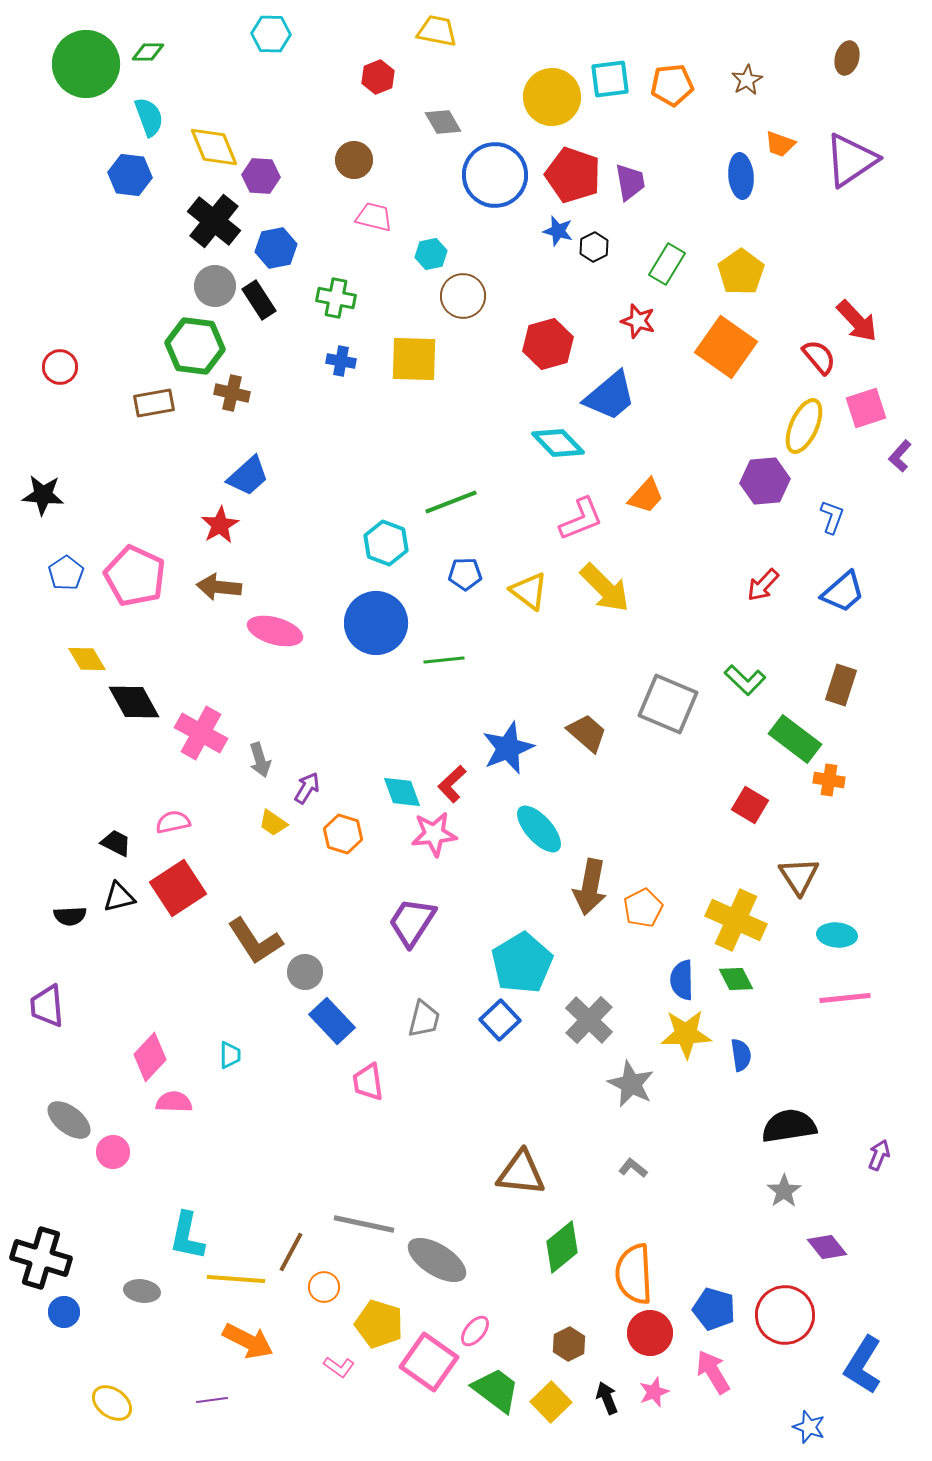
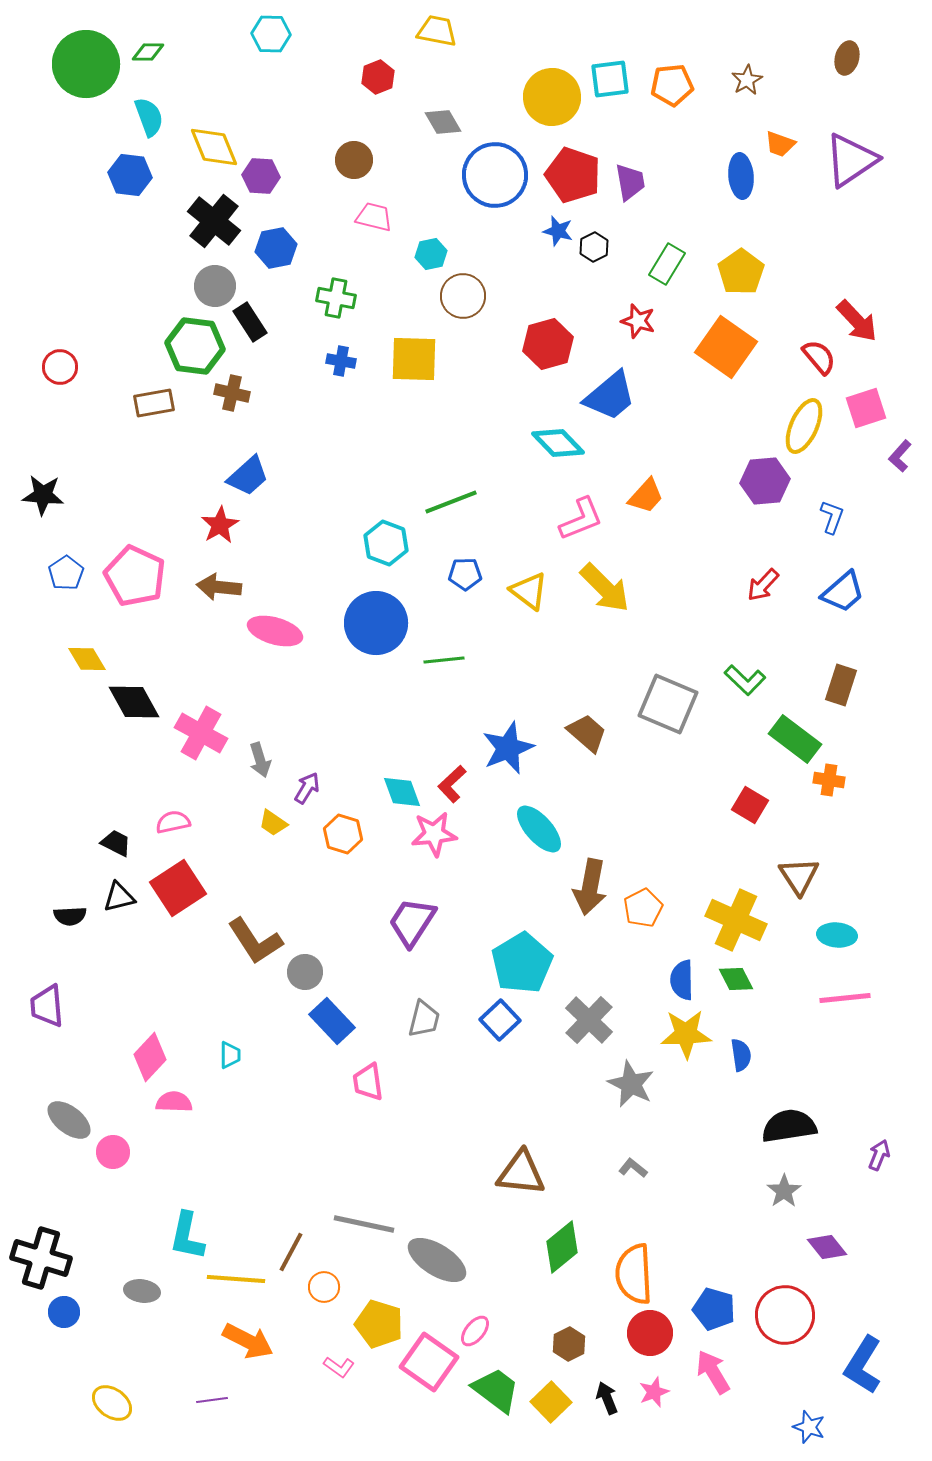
black rectangle at (259, 300): moved 9 px left, 22 px down
